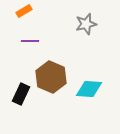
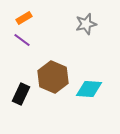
orange rectangle: moved 7 px down
purple line: moved 8 px left, 1 px up; rotated 36 degrees clockwise
brown hexagon: moved 2 px right
